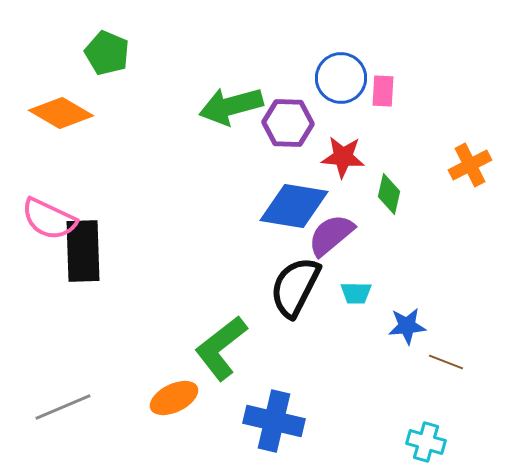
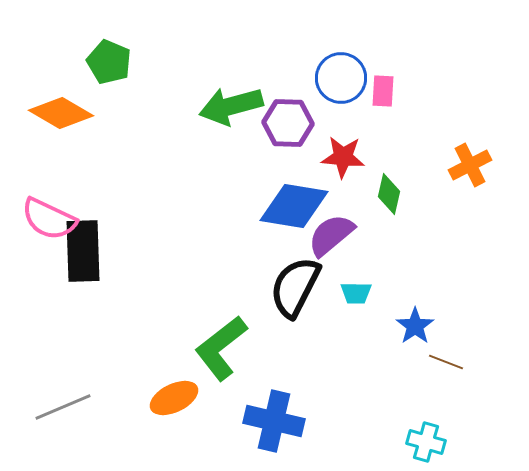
green pentagon: moved 2 px right, 9 px down
blue star: moved 8 px right; rotated 30 degrees counterclockwise
